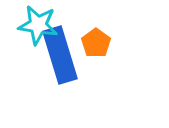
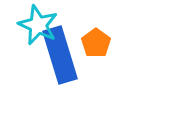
cyan star: rotated 15 degrees clockwise
